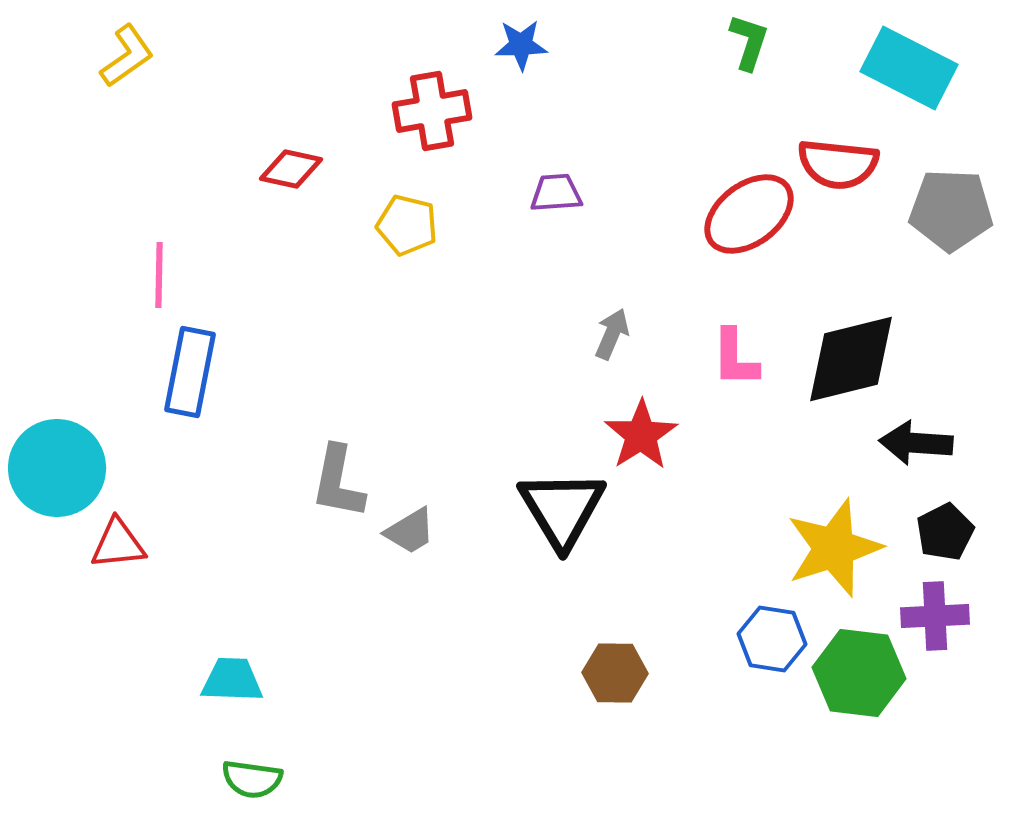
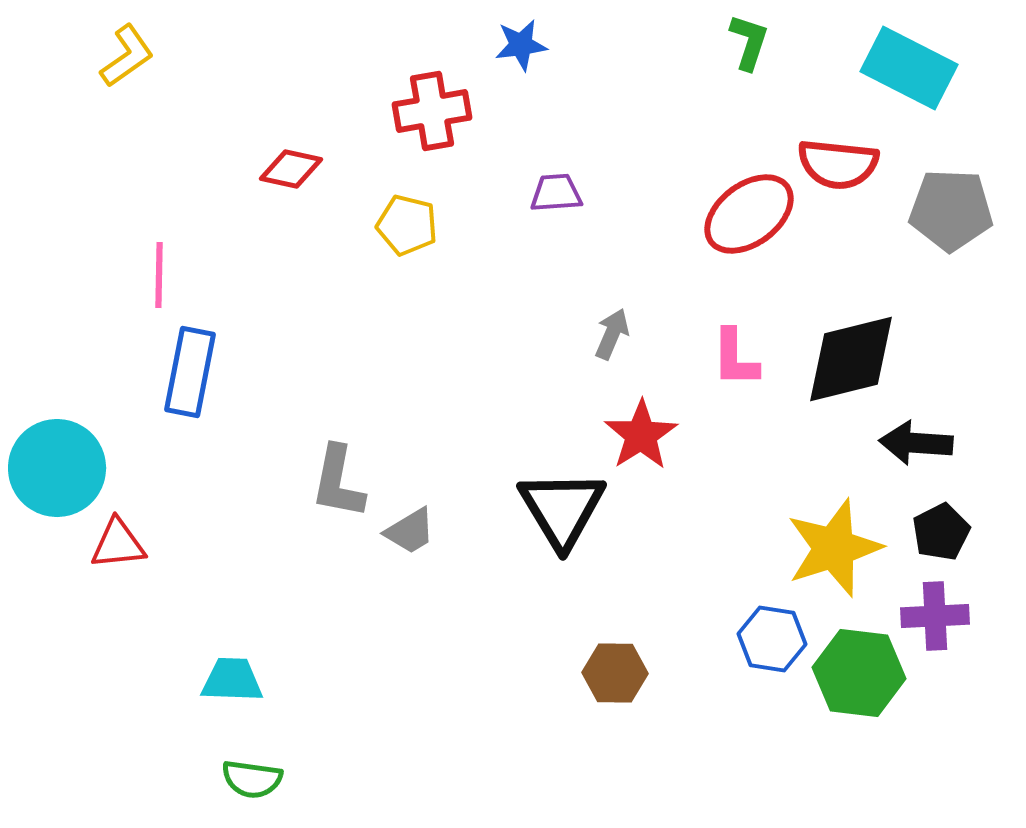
blue star: rotated 6 degrees counterclockwise
black pentagon: moved 4 px left
